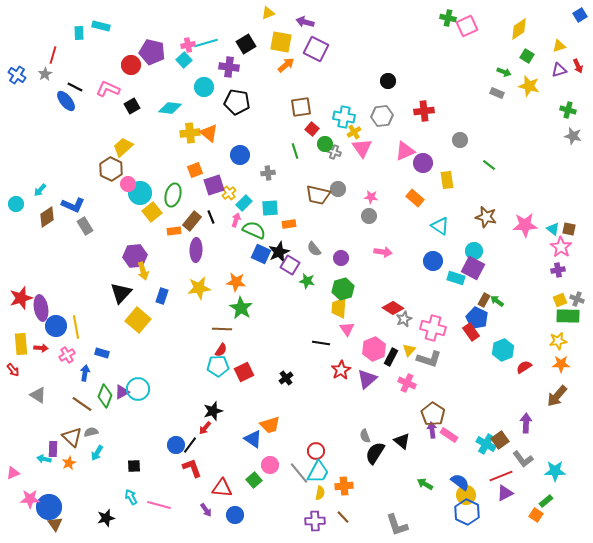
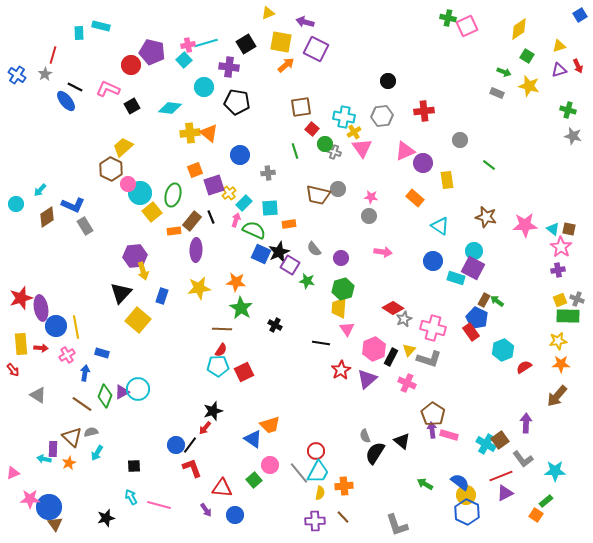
black cross at (286, 378): moved 11 px left, 53 px up; rotated 24 degrees counterclockwise
pink rectangle at (449, 435): rotated 18 degrees counterclockwise
